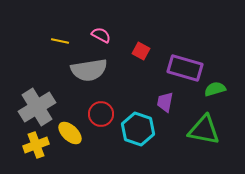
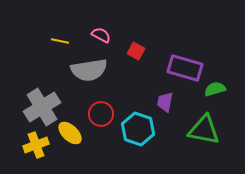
red square: moved 5 px left
gray cross: moved 5 px right
